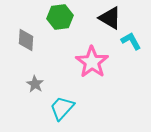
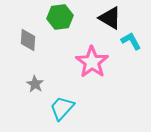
gray diamond: moved 2 px right
